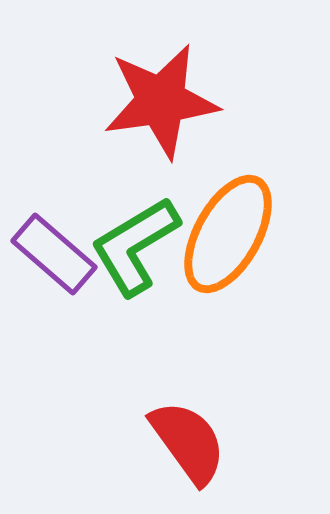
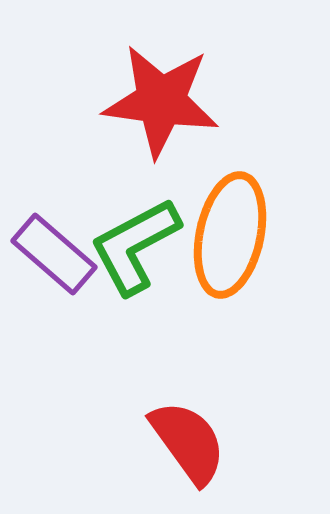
red star: rotated 16 degrees clockwise
orange ellipse: moved 2 px right, 1 px down; rotated 17 degrees counterclockwise
green L-shape: rotated 3 degrees clockwise
